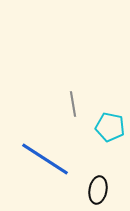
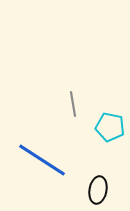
blue line: moved 3 px left, 1 px down
